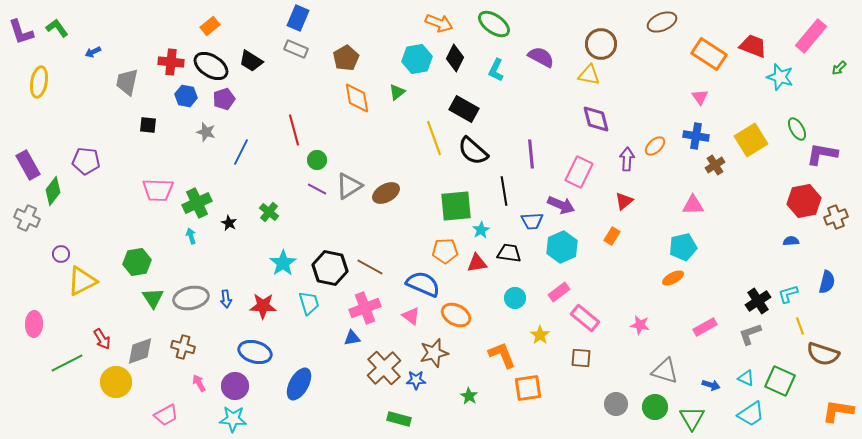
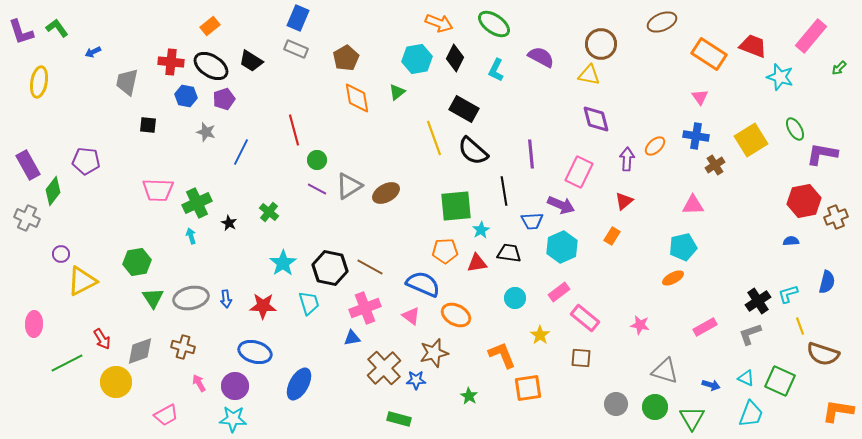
green ellipse at (797, 129): moved 2 px left
cyan trapezoid at (751, 414): rotated 36 degrees counterclockwise
